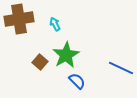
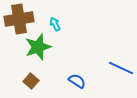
green star: moved 28 px left, 8 px up; rotated 12 degrees clockwise
brown square: moved 9 px left, 19 px down
blue semicircle: rotated 12 degrees counterclockwise
